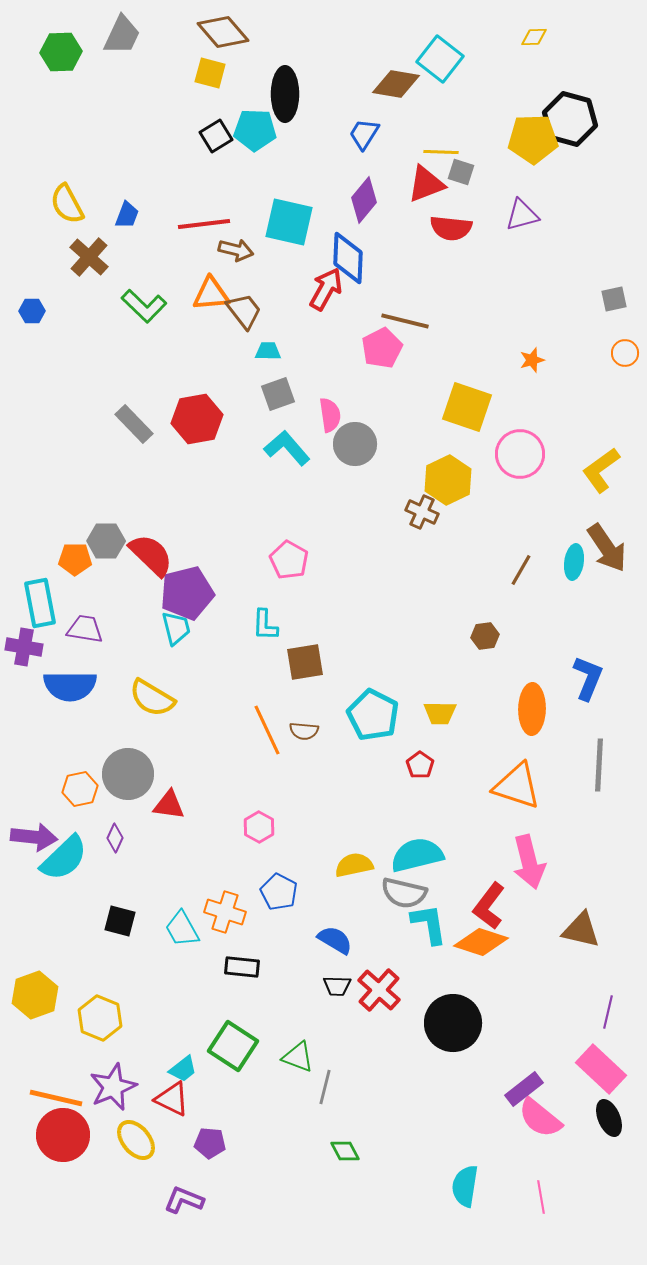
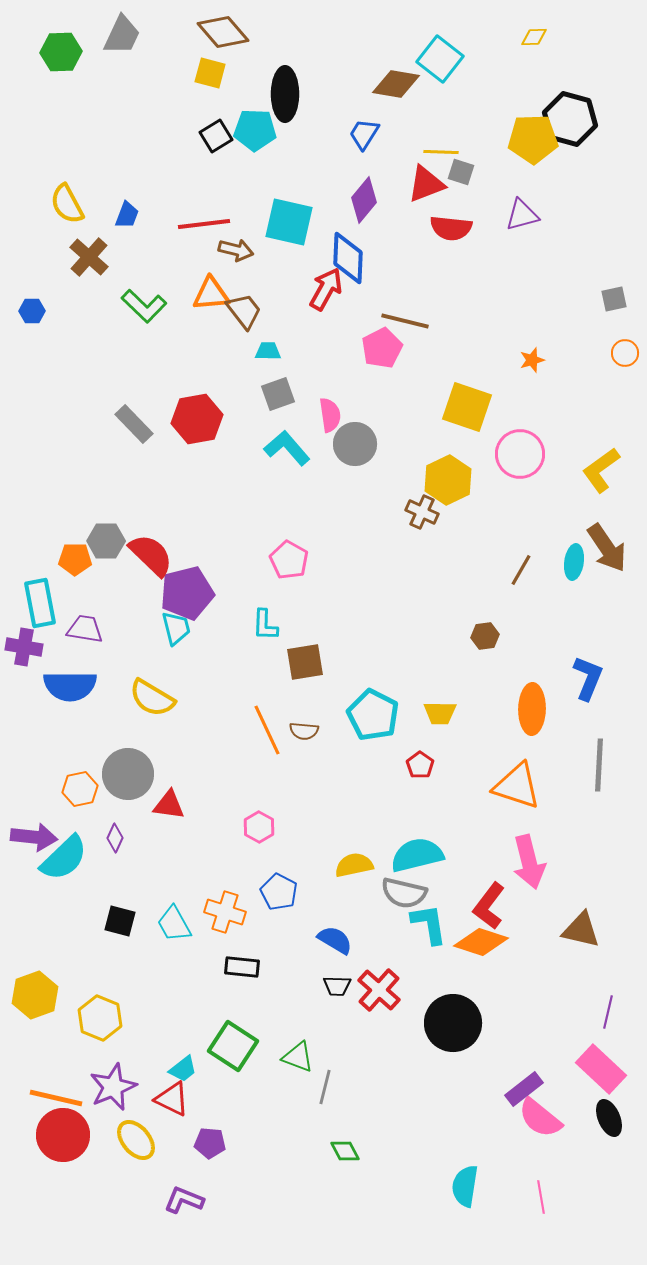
cyan trapezoid at (182, 929): moved 8 px left, 5 px up
